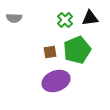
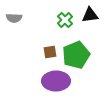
black triangle: moved 3 px up
green pentagon: moved 1 px left, 5 px down
purple ellipse: rotated 20 degrees clockwise
